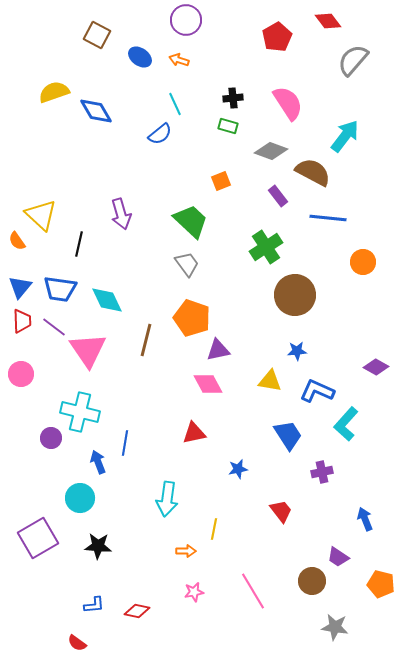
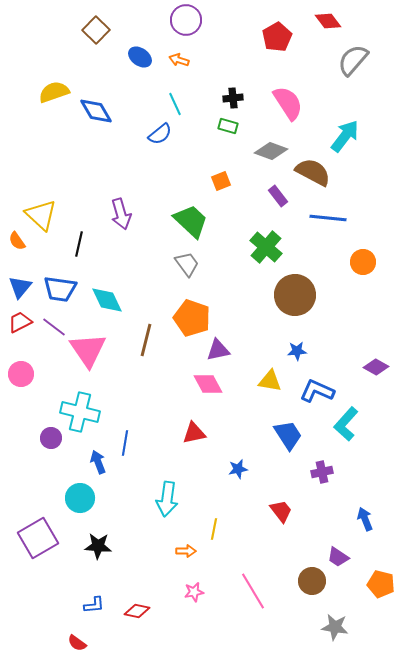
brown square at (97, 35): moved 1 px left, 5 px up; rotated 16 degrees clockwise
green cross at (266, 247): rotated 16 degrees counterclockwise
red trapezoid at (22, 321): moved 2 px left, 1 px down; rotated 115 degrees counterclockwise
